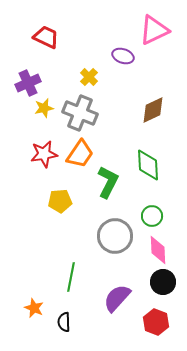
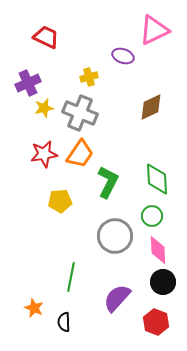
yellow cross: rotated 30 degrees clockwise
brown diamond: moved 2 px left, 3 px up
green diamond: moved 9 px right, 14 px down
